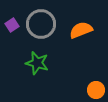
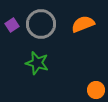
orange semicircle: moved 2 px right, 6 px up
